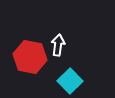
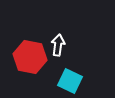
cyan square: rotated 20 degrees counterclockwise
